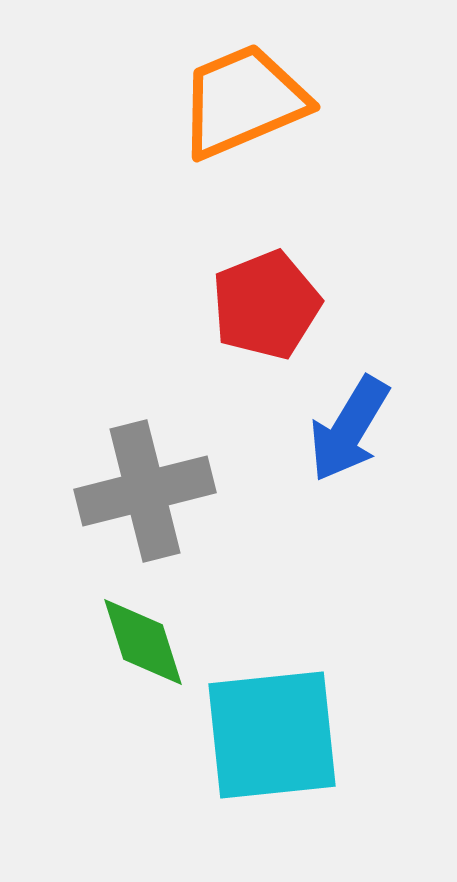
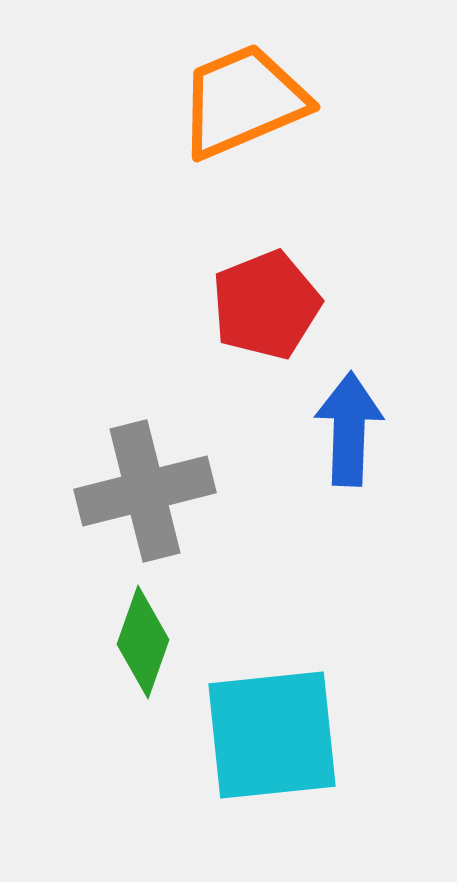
blue arrow: rotated 151 degrees clockwise
green diamond: rotated 37 degrees clockwise
